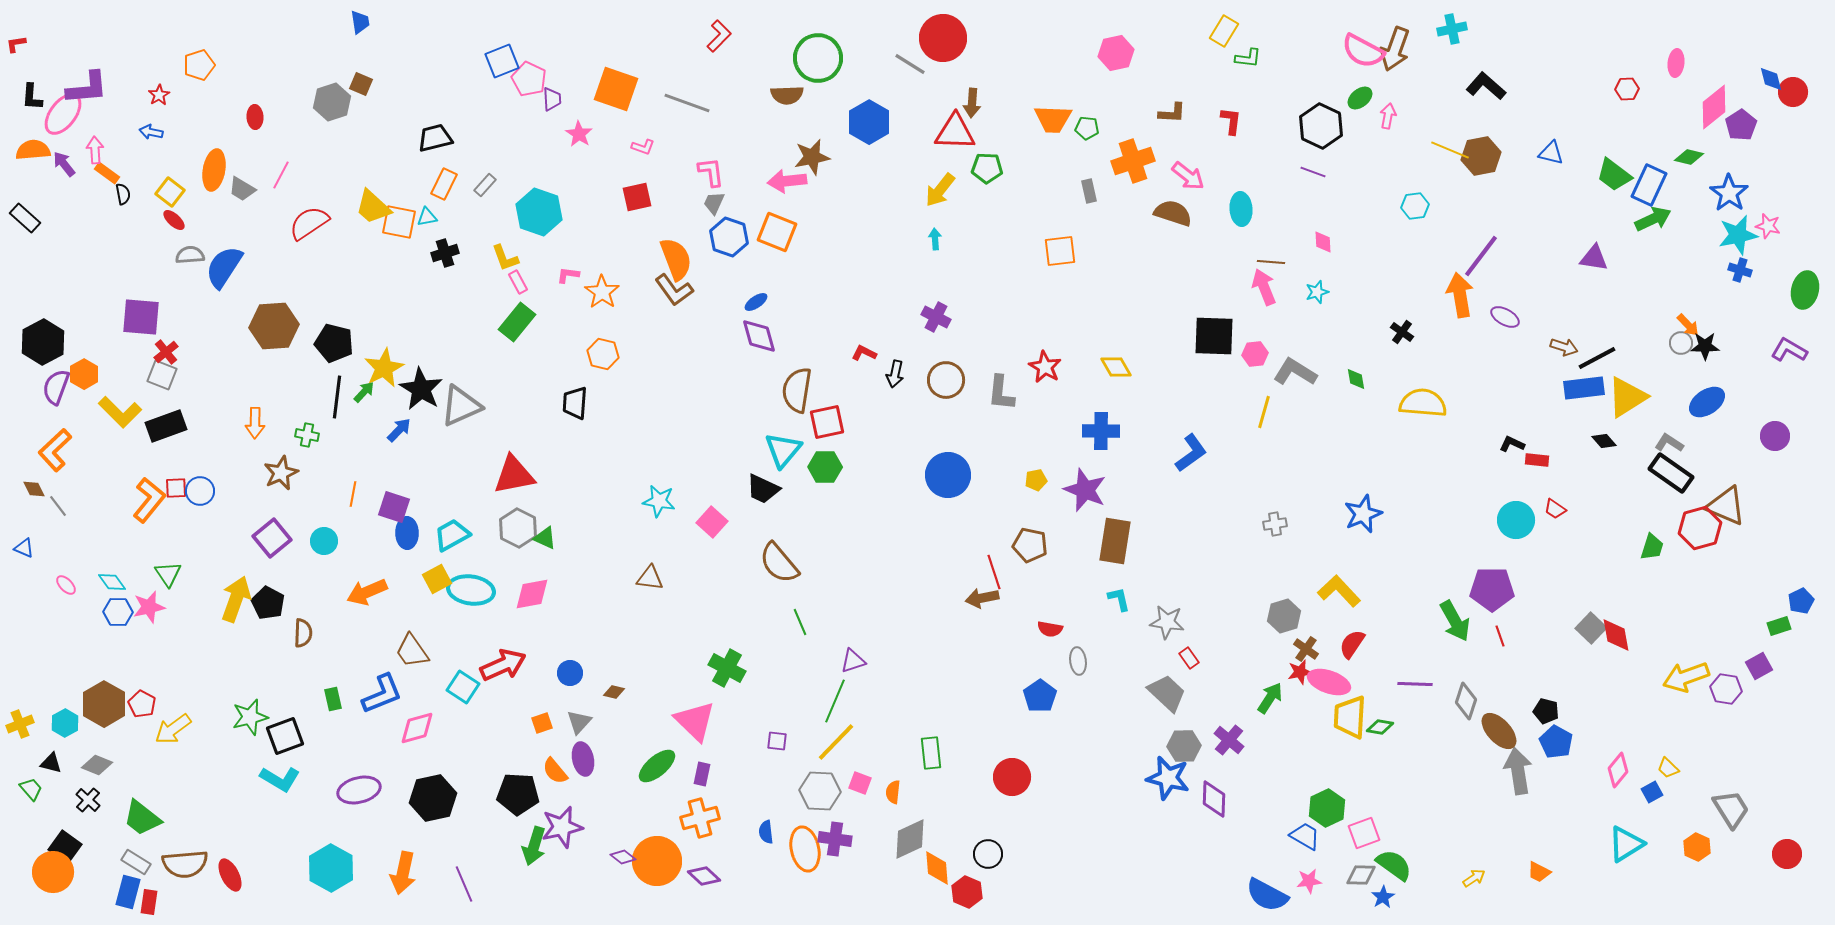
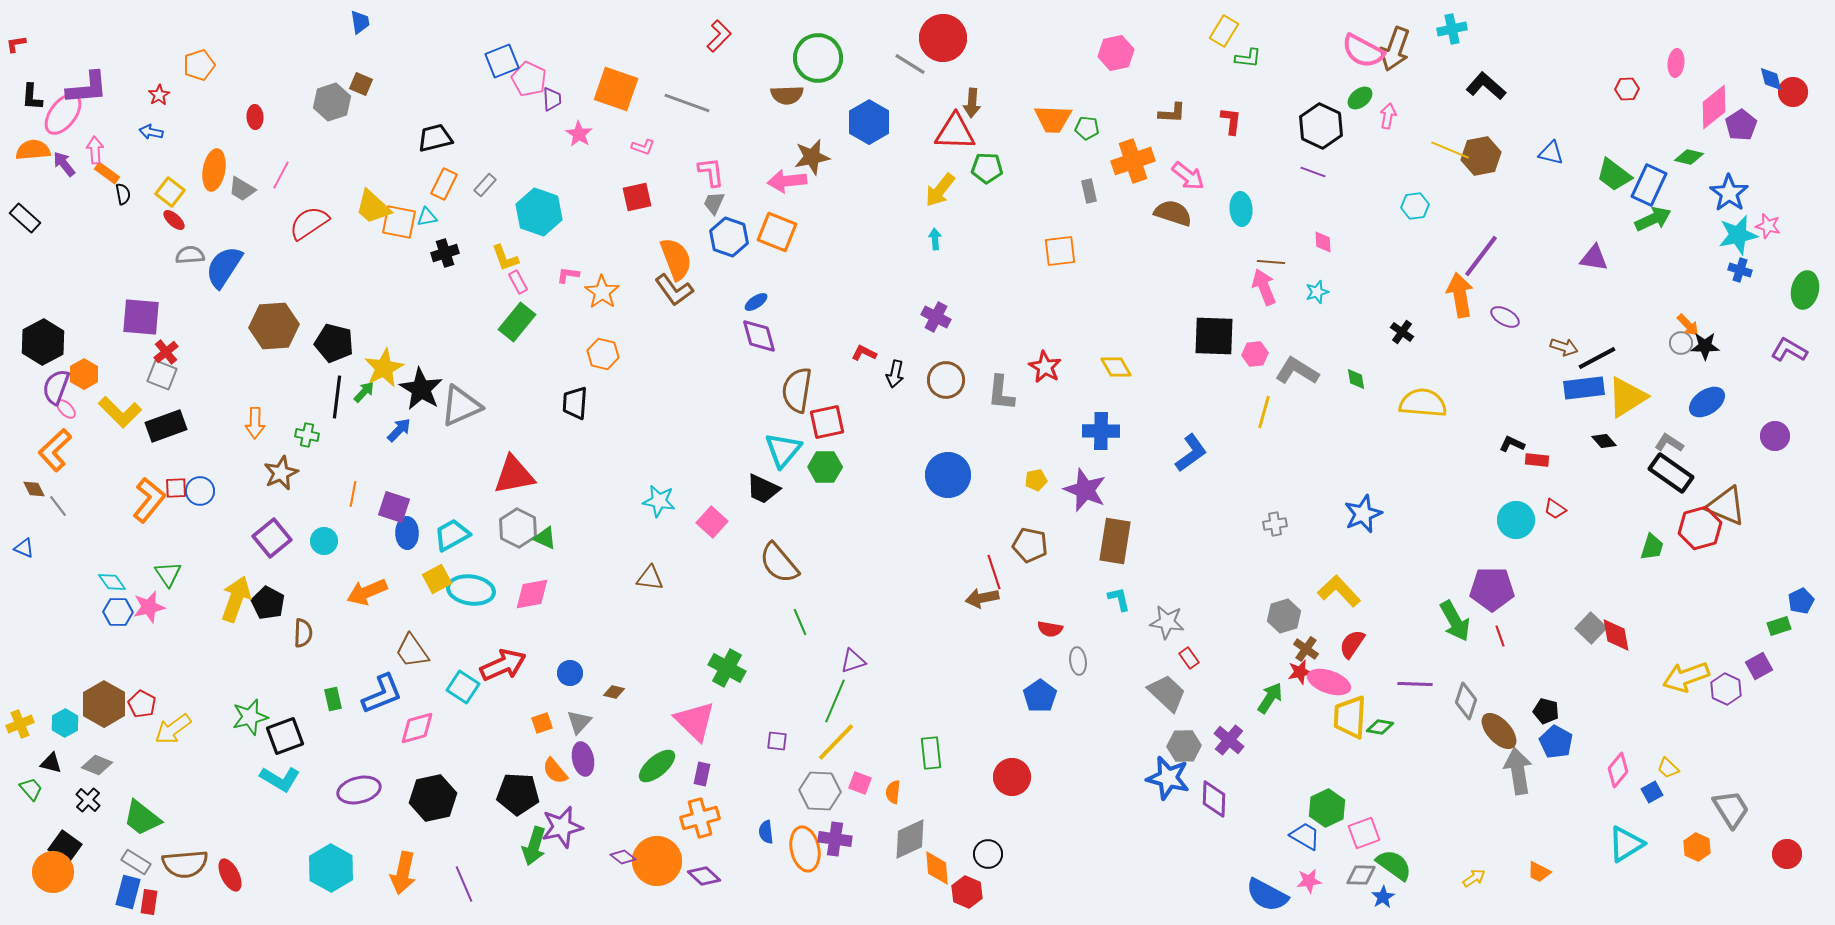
gray L-shape at (1295, 372): moved 2 px right, 1 px up
pink ellipse at (66, 585): moved 176 px up
purple hexagon at (1726, 689): rotated 16 degrees clockwise
